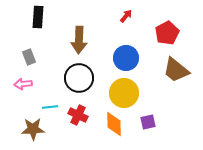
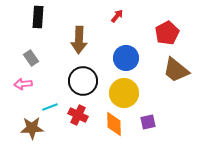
red arrow: moved 9 px left
gray rectangle: moved 2 px right, 1 px down; rotated 14 degrees counterclockwise
black circle: moved 4 px right, 3 px down
cyan line: rotated 14 degrees counterclockwise
brown star: moved 1 px left, 1 px up
